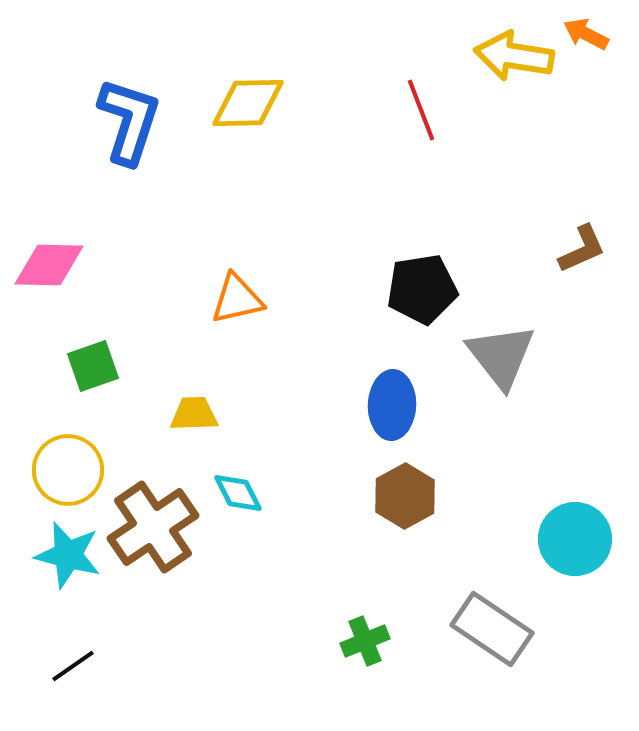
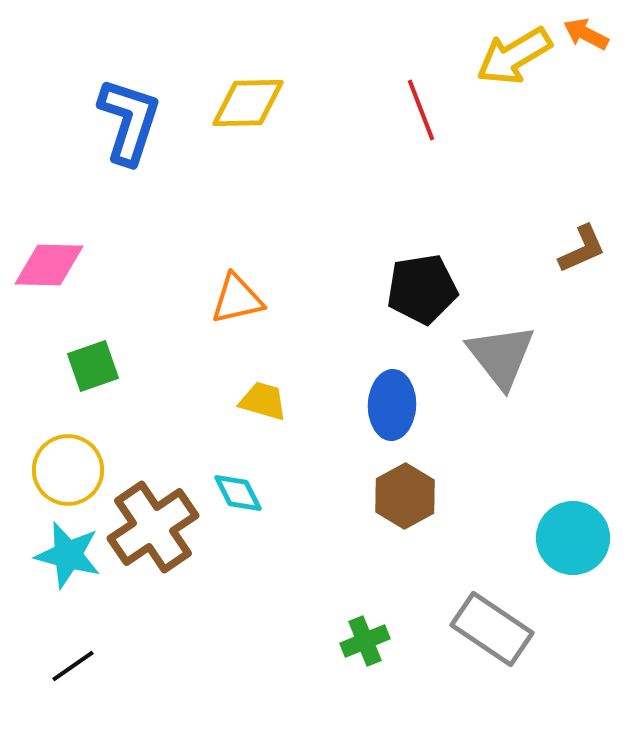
yellow arrow: rotated 40 degrees counterclockwise
yellow trapezoid: moved 69 px right, 13 px up; rotated 18 degrees clockwise
cyan circle: moved 2 px left, 1 px up
